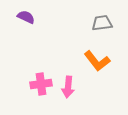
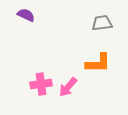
purple semicircle: moved 2 px up
orange L-shape: moved 1 px right, 2 px down; rotated 52 degrees counterclockwise
pink arrow: rotated 35 degrees clockwise
